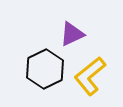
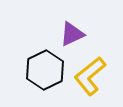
black hexagon: moved 1 px down
